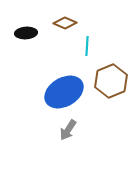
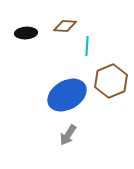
brown diamond: moved 3 px down; rotated 20 degrees counterclockwise
blue ellipse: moved 3 px right, 3 px down
gray arrow: moved 5 px down
